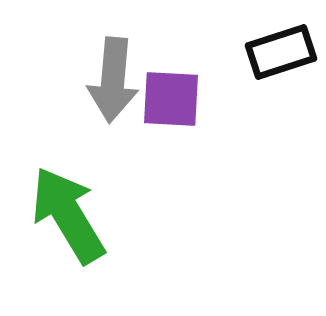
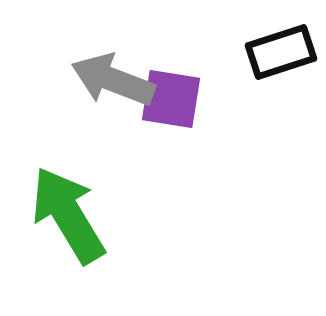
gray arrow: rotated 106 degrees clockwise
purple square: rotated 6 degrees clockwise
